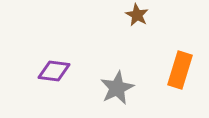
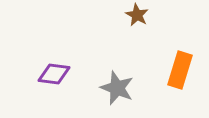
purple diamond: moved 3 px down
gray star: rotated 24 degrees counterclockwise
